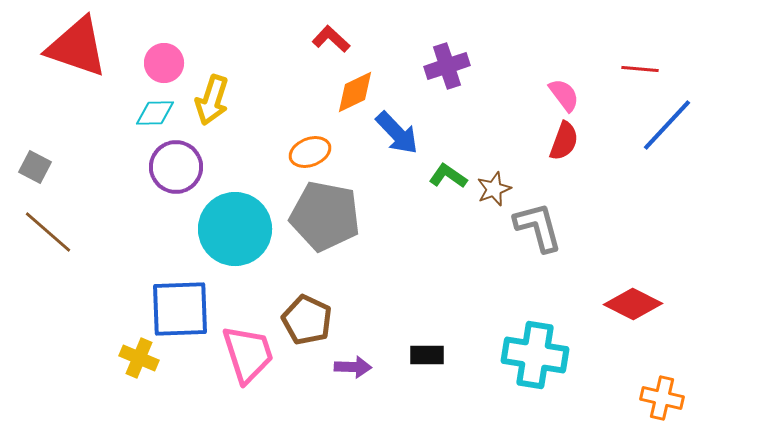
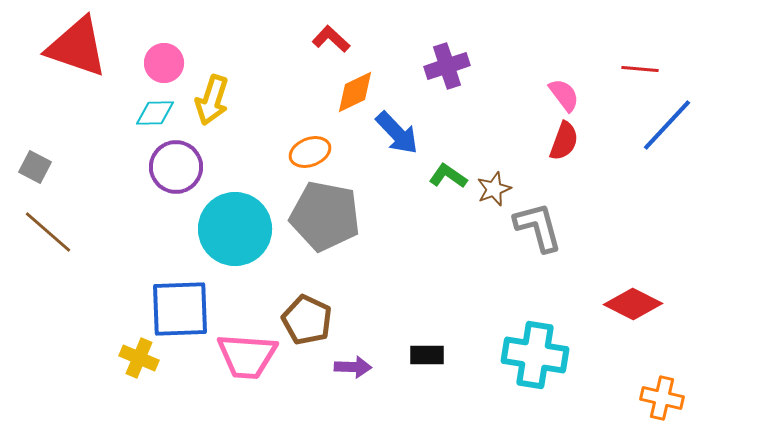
pink trapezoid: moved 1 px left, 2 px down; rotated 112 degrees clockwise
